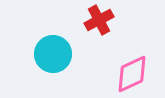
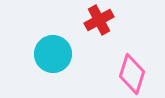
pink diamond: rotated 48 degrees counterclockwise
